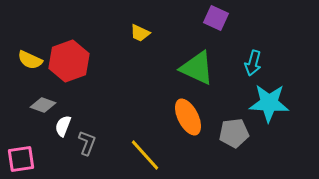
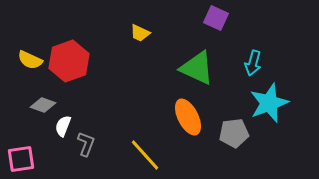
cyan star: rotated 24 degrees counterclockwise
gray L-shape: moved 1 px left, 1 px down
